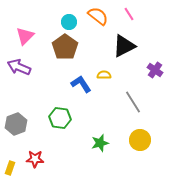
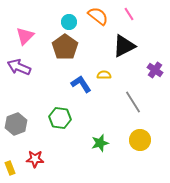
yellow rectangle: rotated 40 degrees counterclockwise
